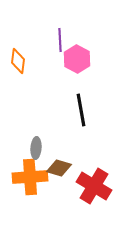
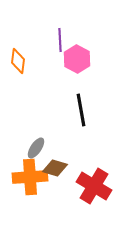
gray ellipse: rotated 30 degrees clockwise
brown diamond: moved 4 px left
